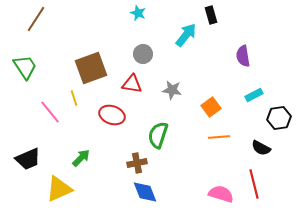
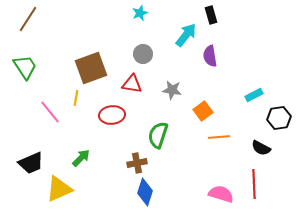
cyan star: moved 2 px right; rotated 28 degrees clockwise
brown line: moved 8 px left
purple semicircle: moved 33 px left
yellow line: moved 2 px right; rotated 28 degrees clockwise
orange square: moved 8 px left, 4 px down
red ellipse: rotated 25 degrees counterclockwise
black trapezoid: moved 3 px right, 4 px down
red line: rotated 12 degrees clockwise
blue diamond: rotated 40 degrees clockwise
